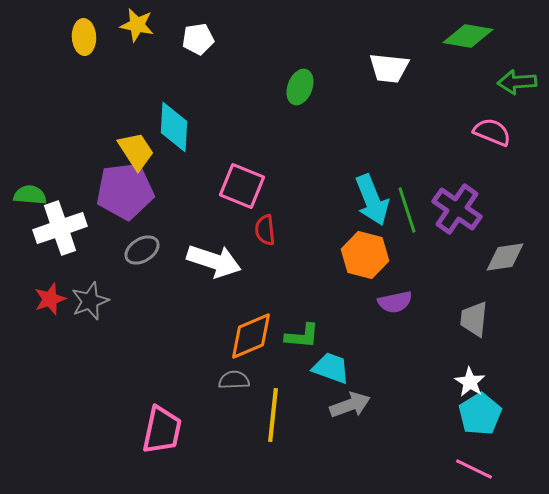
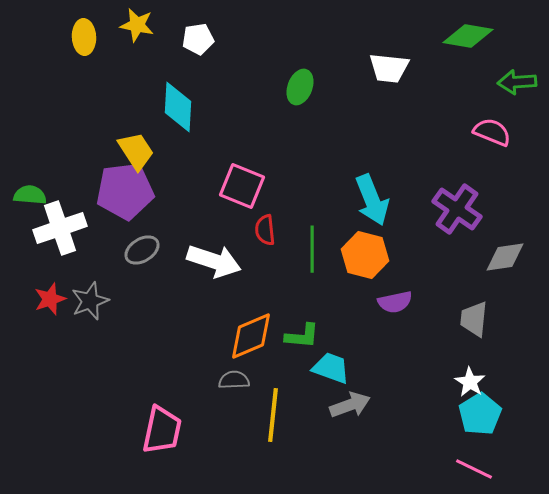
cyan diamond: moved 4 px right, 20 px up
green line: moved 95 px left, 39 px down; rotated 18 degrees clockwise
